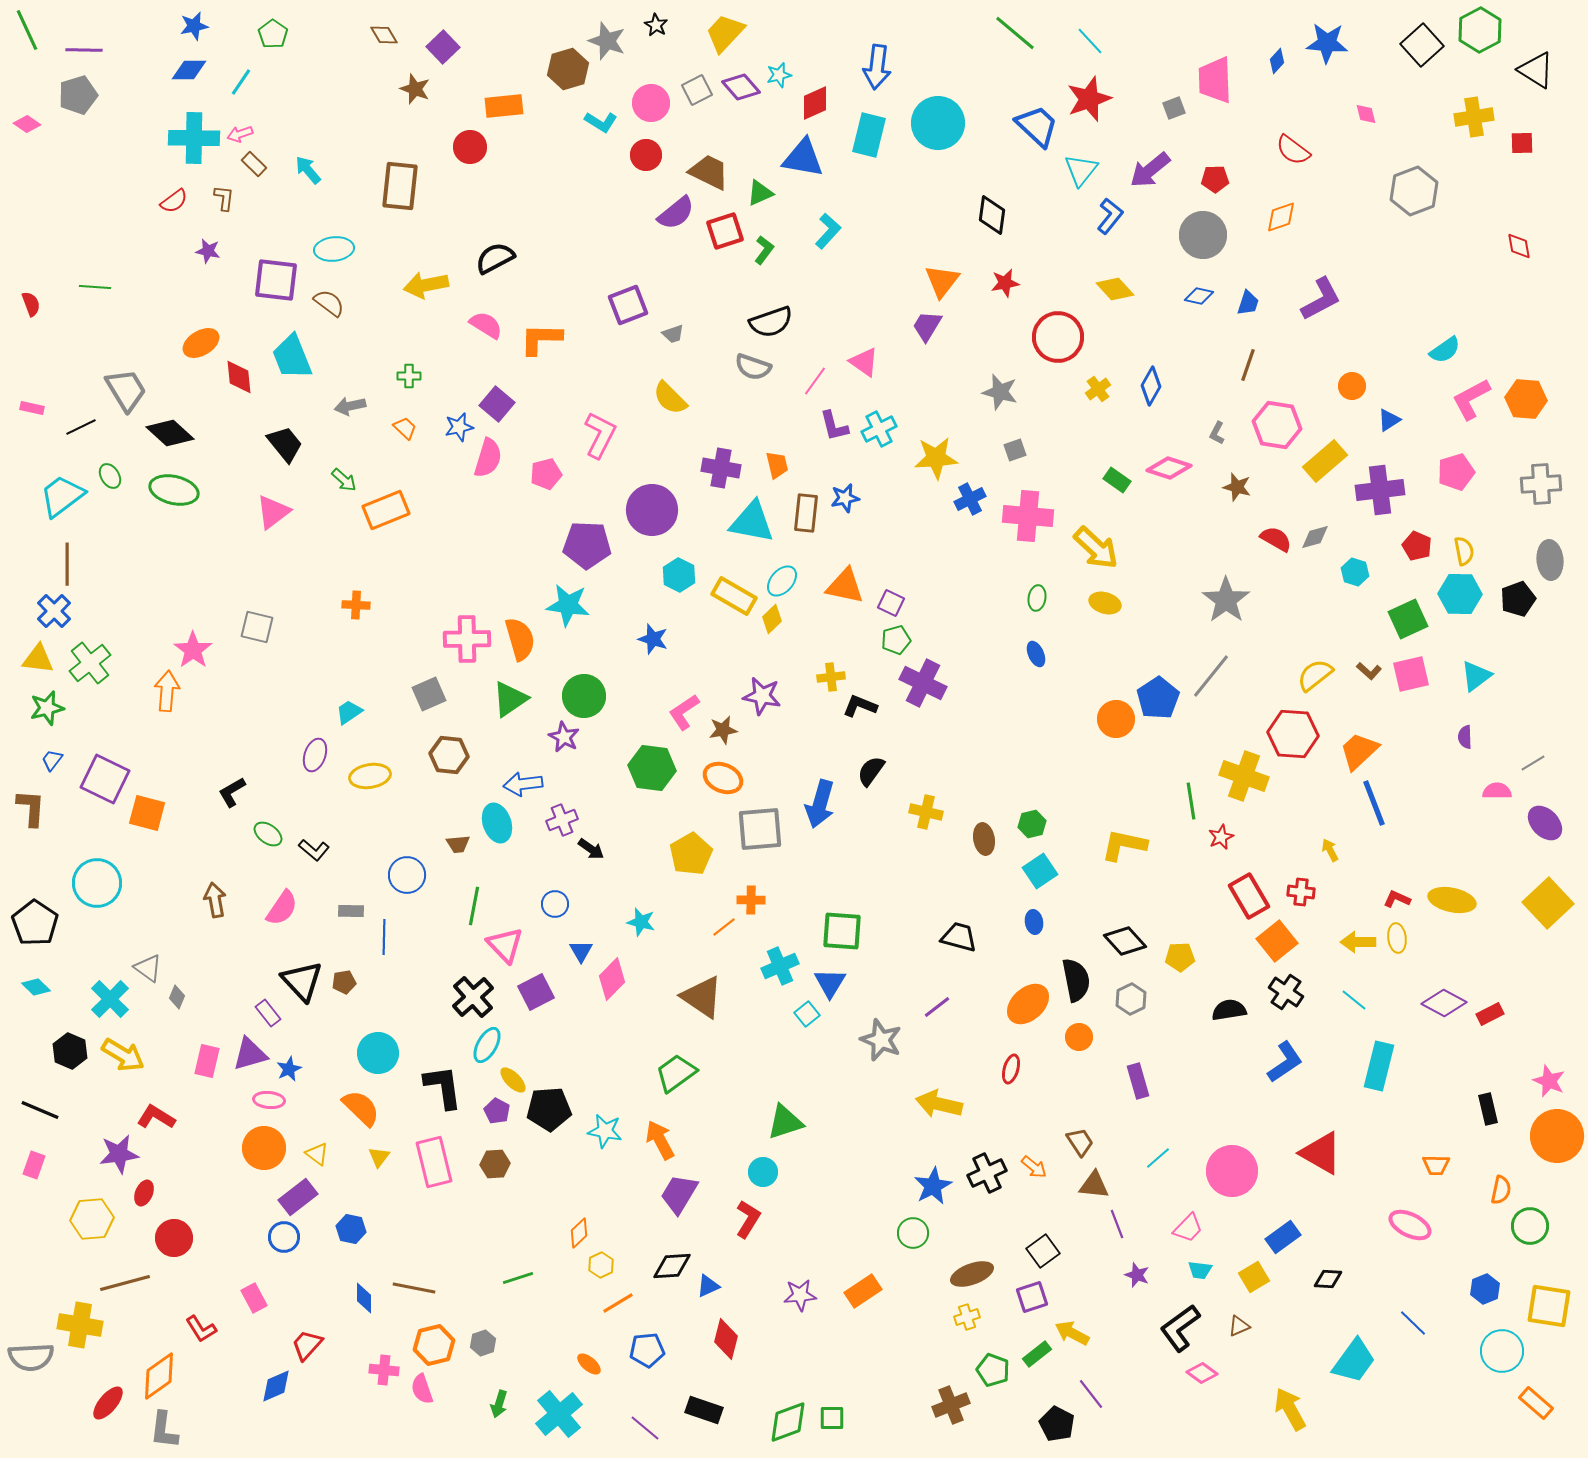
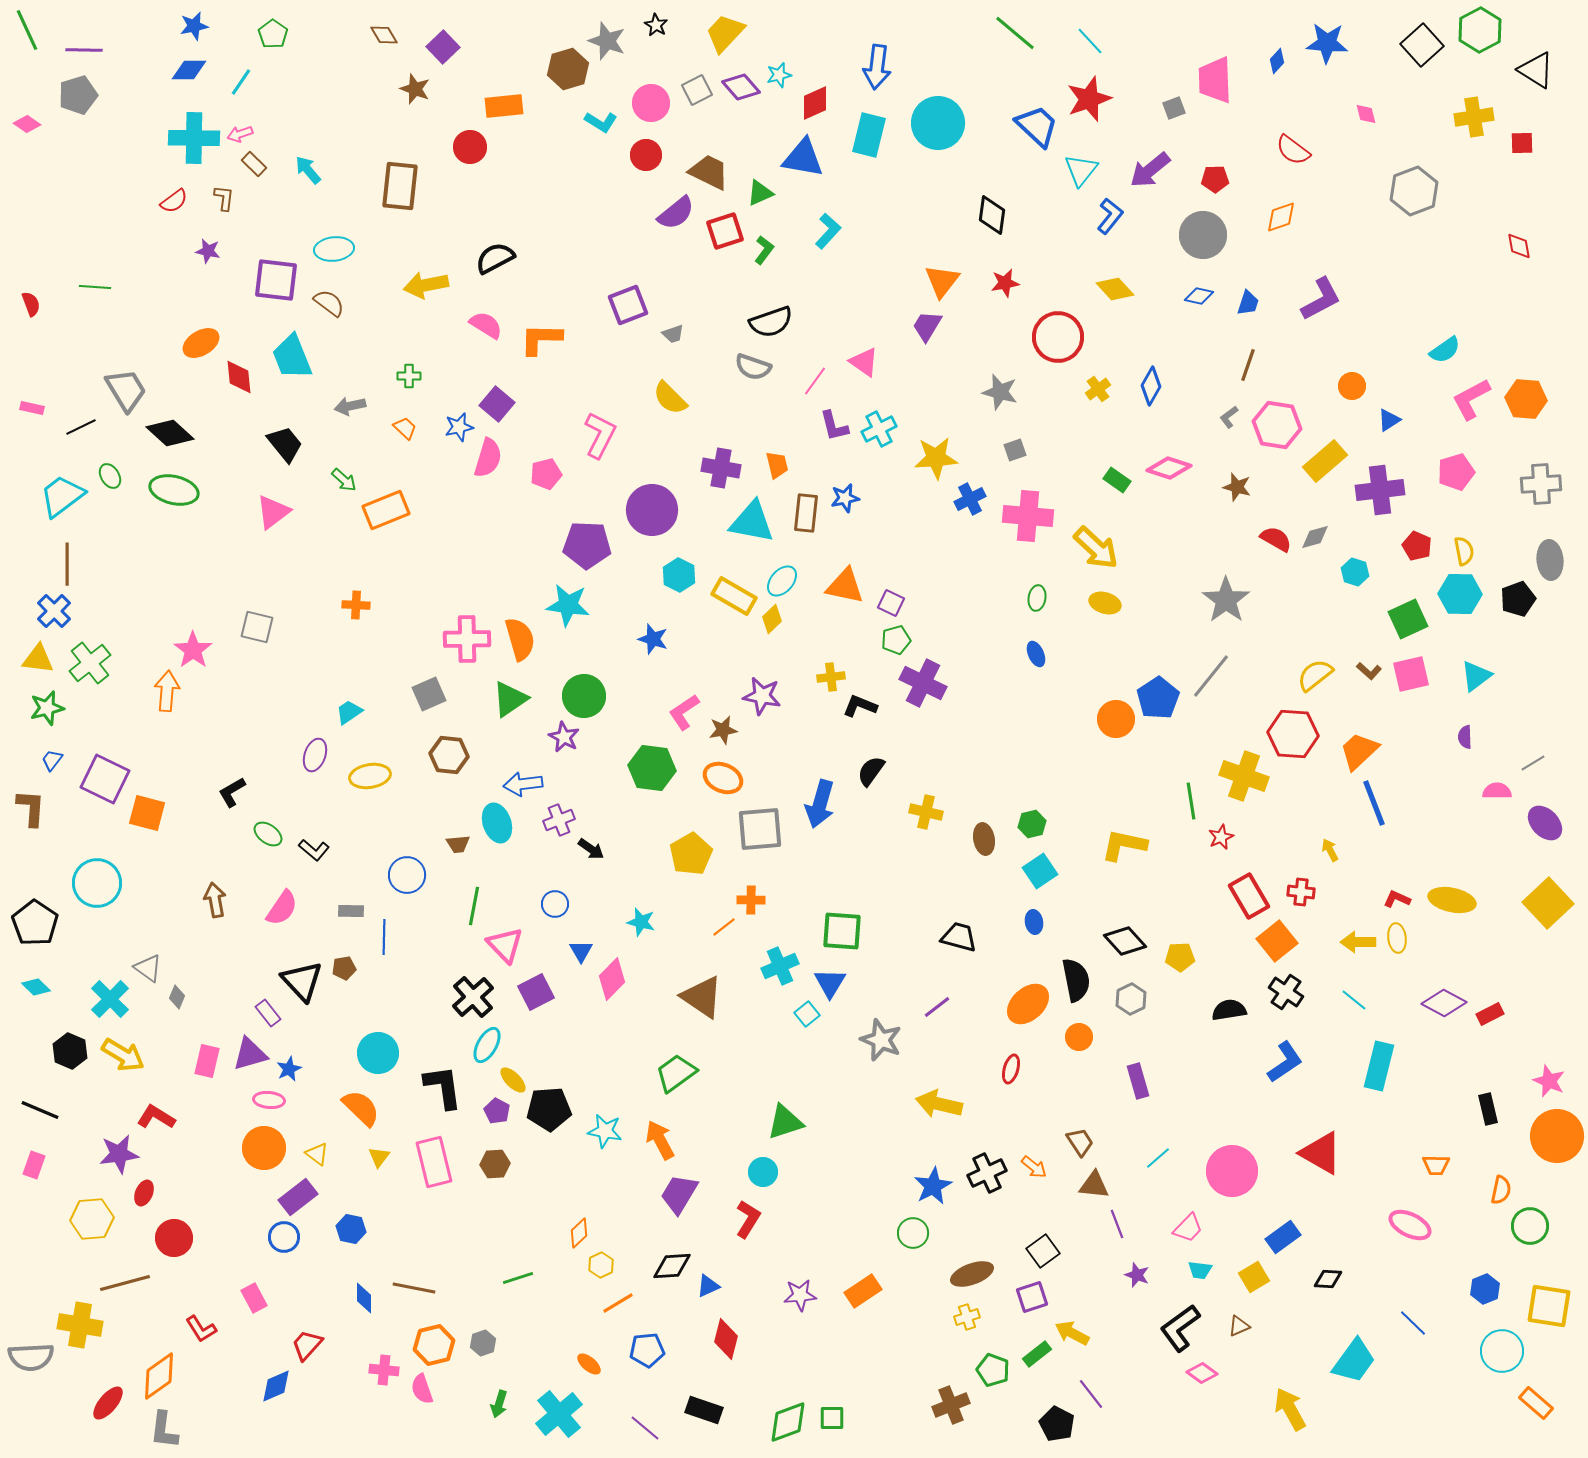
gray L-shape at (1217, 433): moved 12 px right, 16 px up; rotated 25 degrees clockwise
purple cross at (562, 820): moved 3 px left
brown pentagon at (344, 982): moved 14 px up
